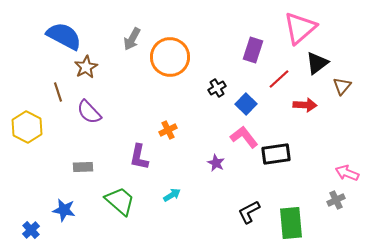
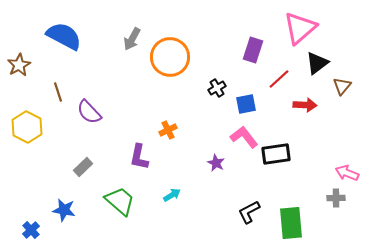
brown star: moved 67 px left, 2 px up
blue square: rotated 35 degrees clockwise
gray rectangle: rotated 42 degrees counterclockwise
gray cross: moved 2 px up; rotated 24 degrees clockwise
